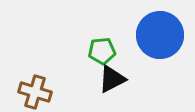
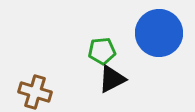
blue circle: moved 1 px left, 2 px up
